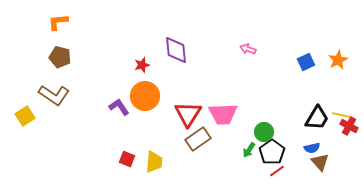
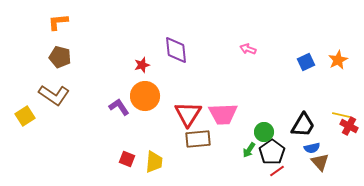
black trapezoid: moved 14 px left, 7 px down
brown rectangle: rotated 30 degrees clockwise
